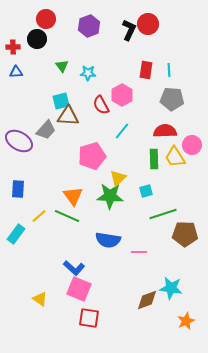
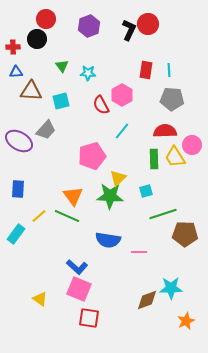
brown triangle at (68, 116): moved 37 px left, 25 px up
blue L-shape at (74, 268): moved 3 px right, 1 px up
cyan star at (171, 288): rotated 10 degrees counterclockwise
